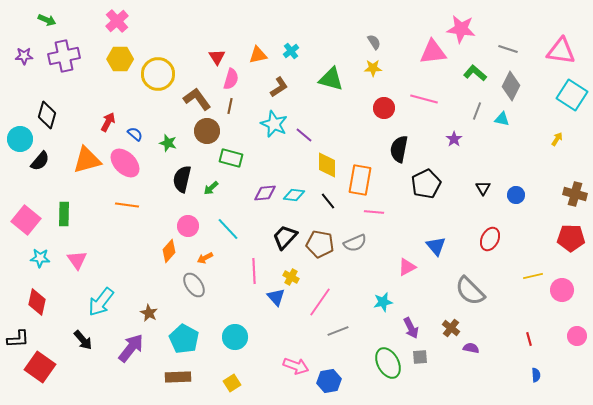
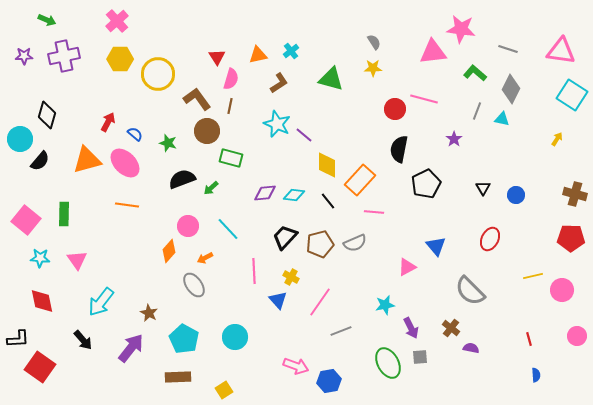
gray diamond at (511, 86): moved 3 px down
brown L-shape at (279, 87): moved 4 px up
red circle at (384, 108): moved 11 px right, 1 px down
cyan star at (274, 124): moved 3 px right
black semicircle at (182, 179): rotated 56 degrees clockwise
orange rectangle at (360, 180): rotated 32 degrees clockwise
brown pentagon at (320, 244): rotated 24 degrees counterclockwise
blue triangle at (276, 297): moved 2 px right, 3 px down
red diamond at (37, 302): moved 5 px right, 1 px up; rotated 24 degrees counterclockwise
cyan star at (383, 302): moved 2 px right, 3 px down
gray line at (338, 331): moved 3 px right
yellow square at (232, 383): moved 8 px left, 7 px down
